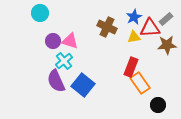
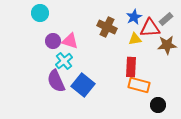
yellow triangle: moved 1 px right, 2 px down
red rectangle: rotated 18 degrees counterclockwise
orange rectangle: moved 1 px left, 2 px down; rotated 40 degrees counterclockwise
